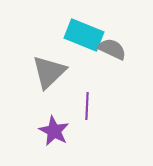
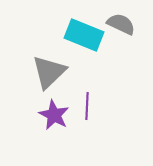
gray semicircle: moved 9 px right, 25 px up
purple star: moved 16 px up
